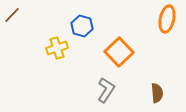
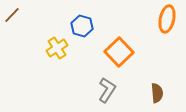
yellow cross: rotated 15 degrees counterclockwise
gray L-shape: moved 1 px right
